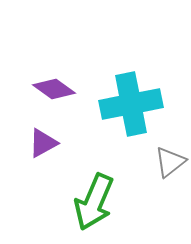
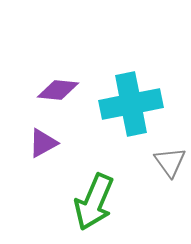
purple diamond: moved 4 px right, 1 px down; rotated 30 degrees counterclockwise
gray triangle: rotated 28 degrees counterclockwise
